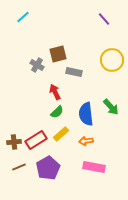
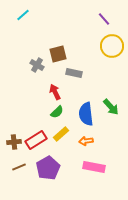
cyan line: moved 2 px up
yellow circle: moved 14 px up
gray rectangle: moved 1 px down
